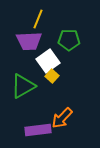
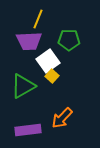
purple rectangle: moved 10 px left
